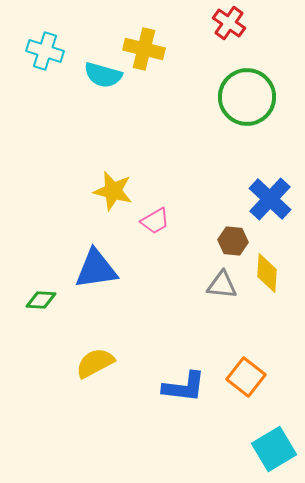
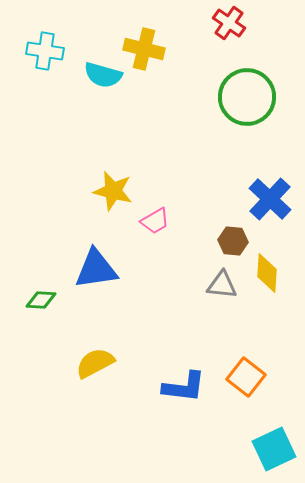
cyan cross: rotated 9 degrees counterclockwise
cyan square: rotated 6 degrees clockwise
